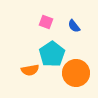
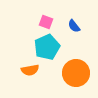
cyan pentagon: moved 5 px left, 7 px up; rotated 10 degrees clockwise
